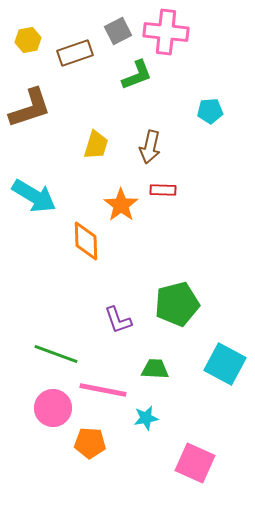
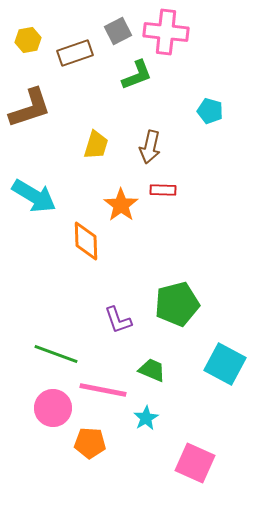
cyan pentagon: rotated 20 degrees clockwise
green trapezoid: moved 3 px left, 1 px down; rotated 20 degrees clockwise
cyan star: rotated 20 degrees counterclockwise
